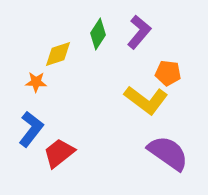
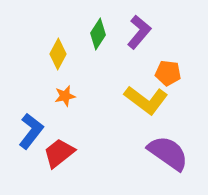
yellow diamond: rotated 44 degrees counterclockwise
orange star: moved 29 px right, 14 px down; rotated 15 degrees counterclockwise
blue L-shape: moved 2 px down
